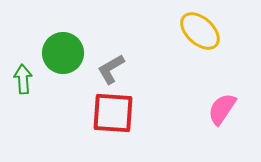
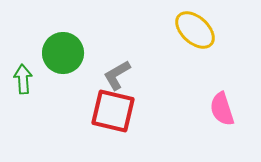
yellow ellipse: moved 5 px left, 1 px up
gray L-shape: moved 6 px right, 6 px down
pink semicircle: rotated 52 degrees counterclockwise
red square: moved 2 px up; rotated 9 degrees clockwise
